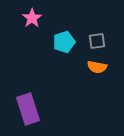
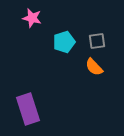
pink star: rotated 24 degrees counterclockwise
orange semicircle: moved 3 px left; rotated 36 degrees clockwise
